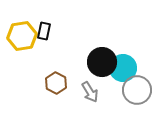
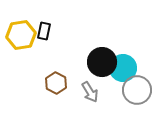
yellow hexagon: moved 1 px left, 1 px up
